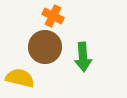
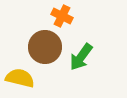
orange cross: moved 9 px right
green arrow: moved 2 px left; rotated 40 degrees clockwise
